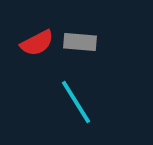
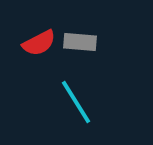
red semicircle: moved 2 px right
